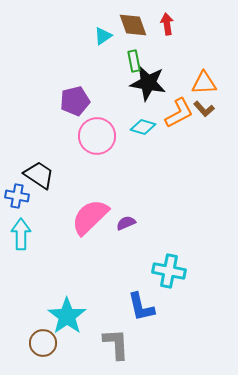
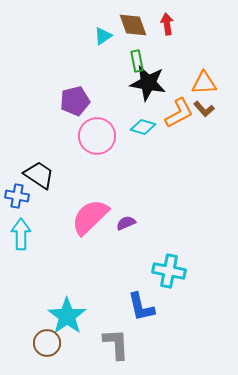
green rectangle: moved 3 px right
brown circle: moved 4 px right
